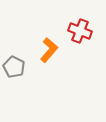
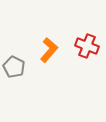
red cross: moved 7 px right, 15 px down
